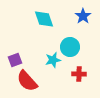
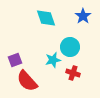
cyan diamond: moved 2 px right, 1 px up
red cross: moved 6 px left, 1 px up; rotated 16 degrees clockwise
